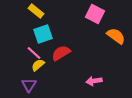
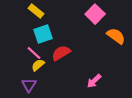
pink square: rotated 18 degrees clockwise
pink arrow: rotated 35 degrees counterclockwise
